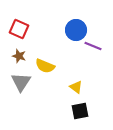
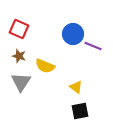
blue circle: moved 3 px left, 4 px down
